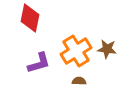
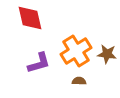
red diamond: rotated 24 degrees counterclockwise
brown star: moved 5 px down
